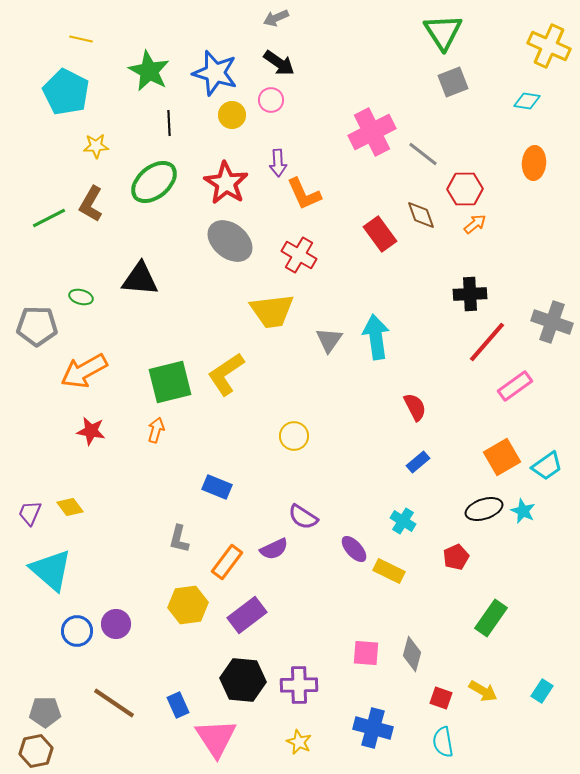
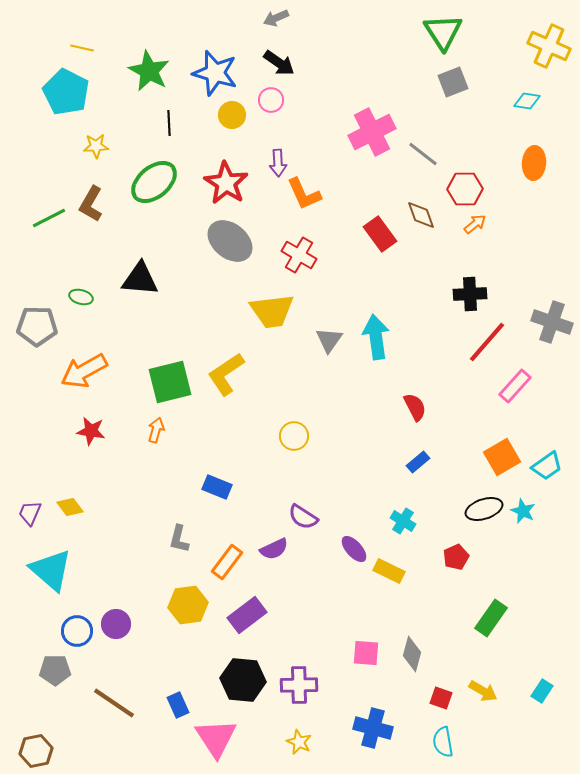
yellow line at (81, 39): moved 1 px right, 9 px down
pink rectangle at (515, 386): rotated 12 degrees counterclockwise
gray pentagon at (45, 712): moved 10 px right, 42 px up
